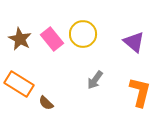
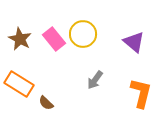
pink rectangle: moved 2 px right
orange L-shape: moved 1 px right, 1 px down
